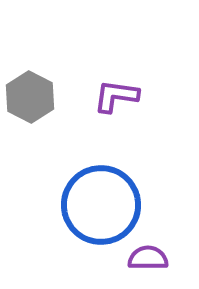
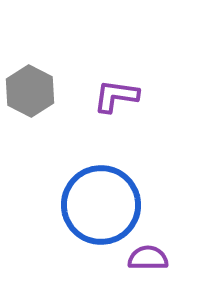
gray hexagon: moved 6 px up
